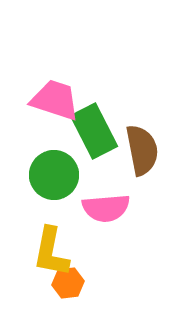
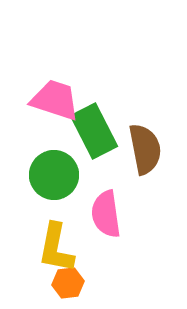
brown semicircle: moved 3 px right, 1 px up
pink semicircle: moved 6 px down; rotated 87 degrees clockwise
yellow L-shape: moved 5 px right, 4 px up
